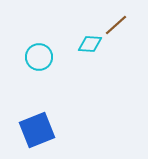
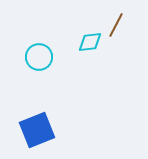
brown line: rotated 20 degrees counterclockwise
cyan diamond: moved 2 px up; rotated 10 degrees counterclockwise
